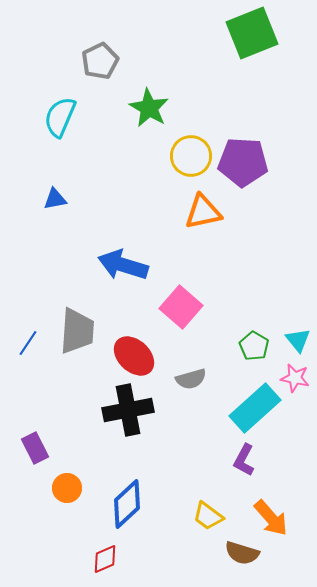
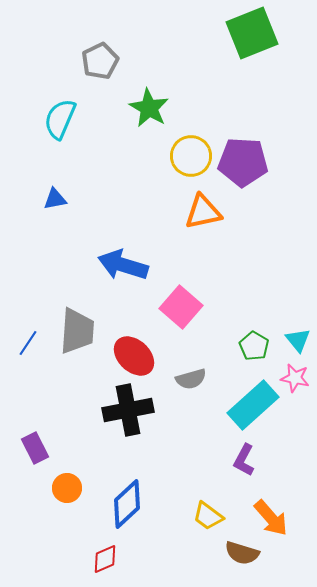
cyan semicircle: moved 2 px down
cyan rectangle: moved 2 px left, 3 px up
